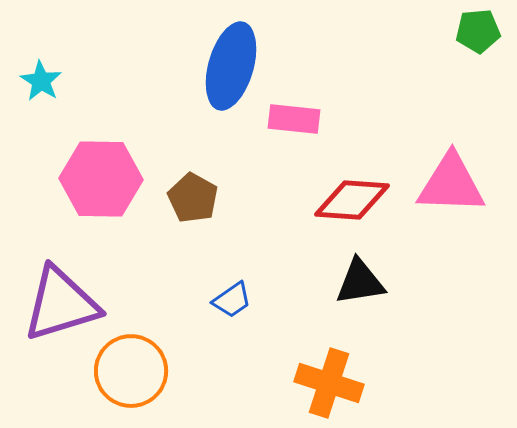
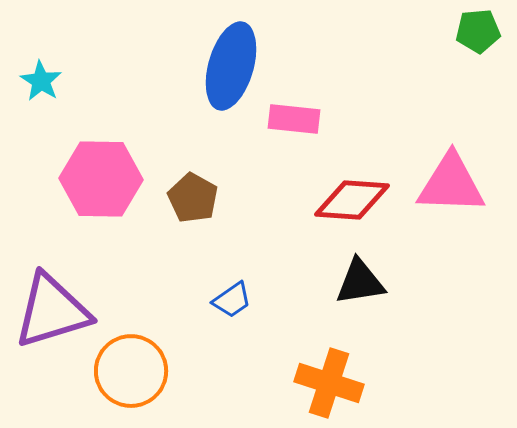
purple triangle: moved 9 px left, 7 px down
